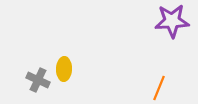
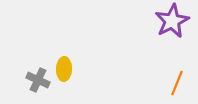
purple star: rotated 24 degrees counterclockwise
orange line: moved 18 px right, 5 px up
